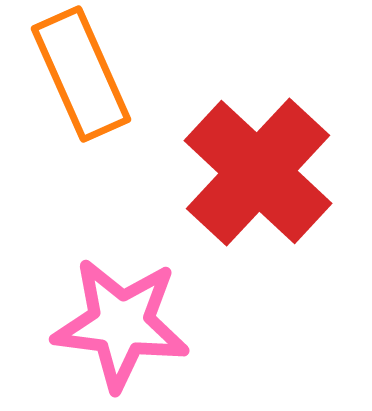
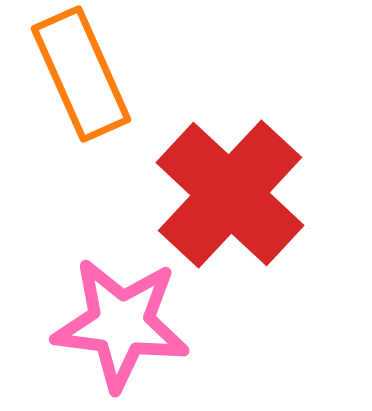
red cross: moved 28 px left, 22 px down
